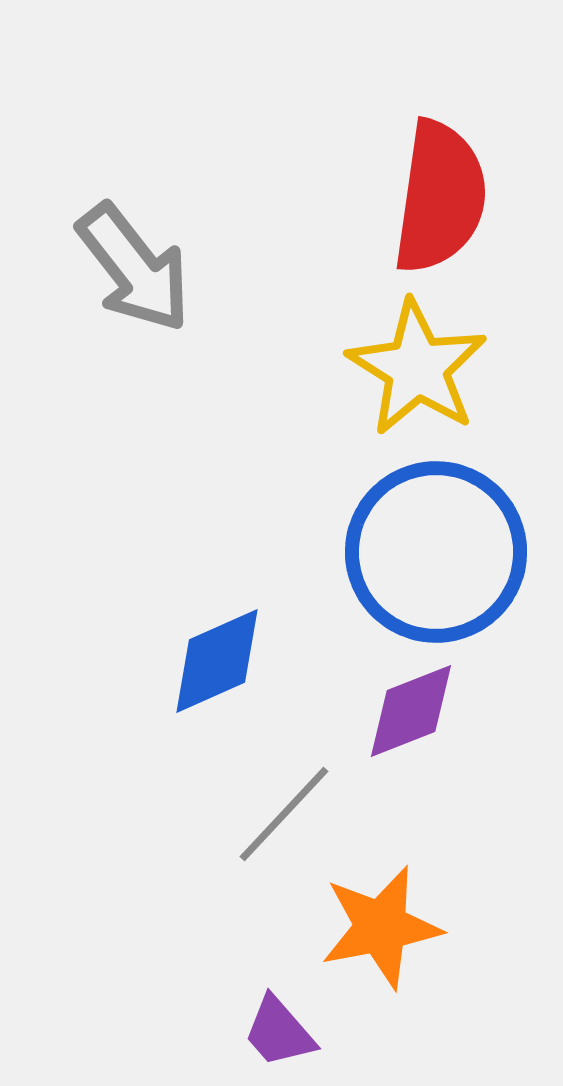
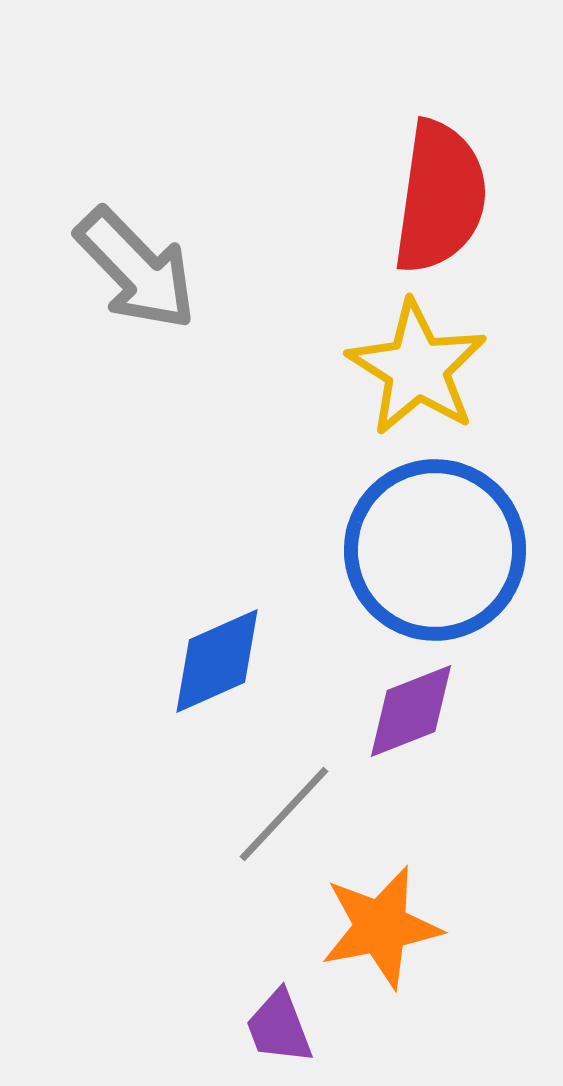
gray arrow: moved 2 px right, 1 px down; rotated 6 degrees counterclockwise
blue circle: moved 1 px left, 2 px up
purple trapezoid: moved 5 px up; rotated 20 degrees clockwise
